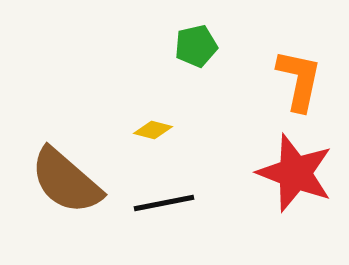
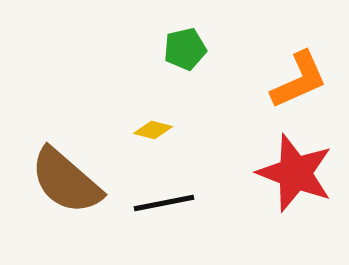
green pentagon: moved 11 px left, 3 px down
orange L-shape: rotated 54 degrees clockwise
